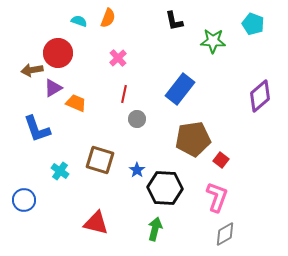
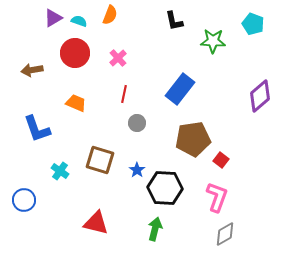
orange semicircle: moved 2 px right, 3 px up
red circle: moved 17 px right
purple triangle: moved 70 px up
gray circle: moved 4 px down
